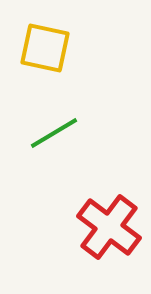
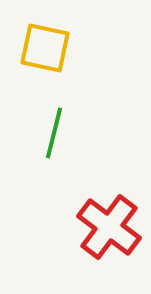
green line: rotated 45 degrees counterclockwise
